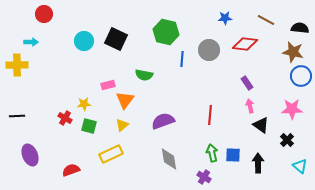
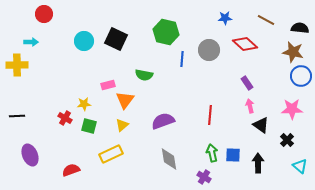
red diamond: rotated 35 degrees clockwise
